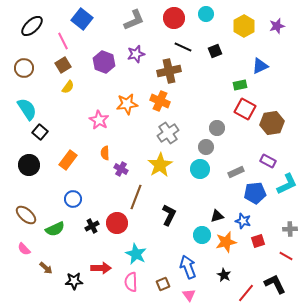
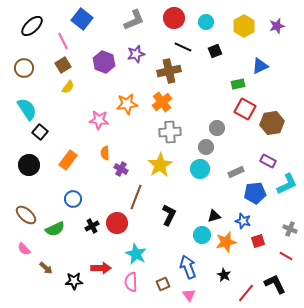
cyan circle at (206, 14): moved 8 px down
green rectangle at (240, 85): moved 2 px left, 1 px up
orange cross at (160, 101): moved 2 px right, 1 px down; rotated 30 degrees clockwise
pink star at (99, 120): rotated 24 degrees counterclockwise
gray cross at (168, 133): moved 2 px right, 1 px up; rotated 30 degrees clockwise
black triangle at (217, 216): moved 3 px left
gray cross at (290, 229): rotated 24 degrees clockwise
